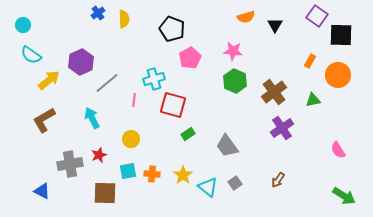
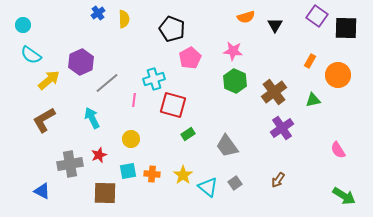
black square: moved 5 px right, 7 px up
